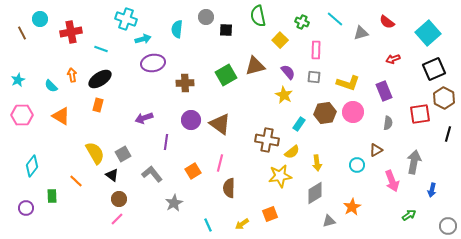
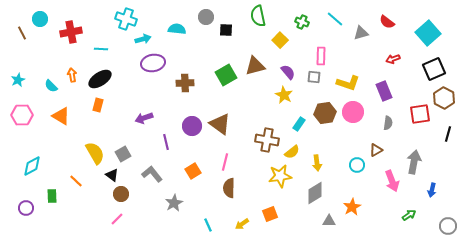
cyan semicircle at (177, 29): rotated 90 degrees clockwise
cyan line at (101, 49): rotated 16 degrees counterclockwise
pink rectangle at (316, 50): moved 5 px right, 6 px down
purple circle at (191, 120): moved 1 px right, 6 px down
purple line at (166, 142): rotated 21 degrees counterclockwise
pink line at (220, 163): moved 5 px right, 1 px up
cyan diamond at (32, 166): rotated 25 degrees clockwise
brown circle at (119, 199): moved 2 px right, 5 px up
gray triangle at (329, 221): rotated 16 degrees clockwise
